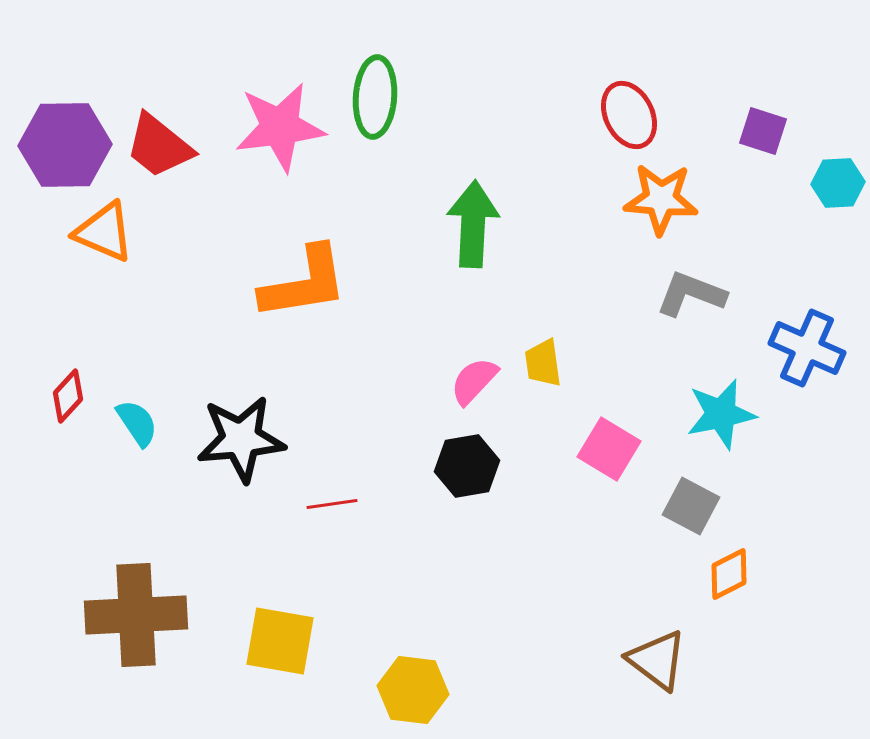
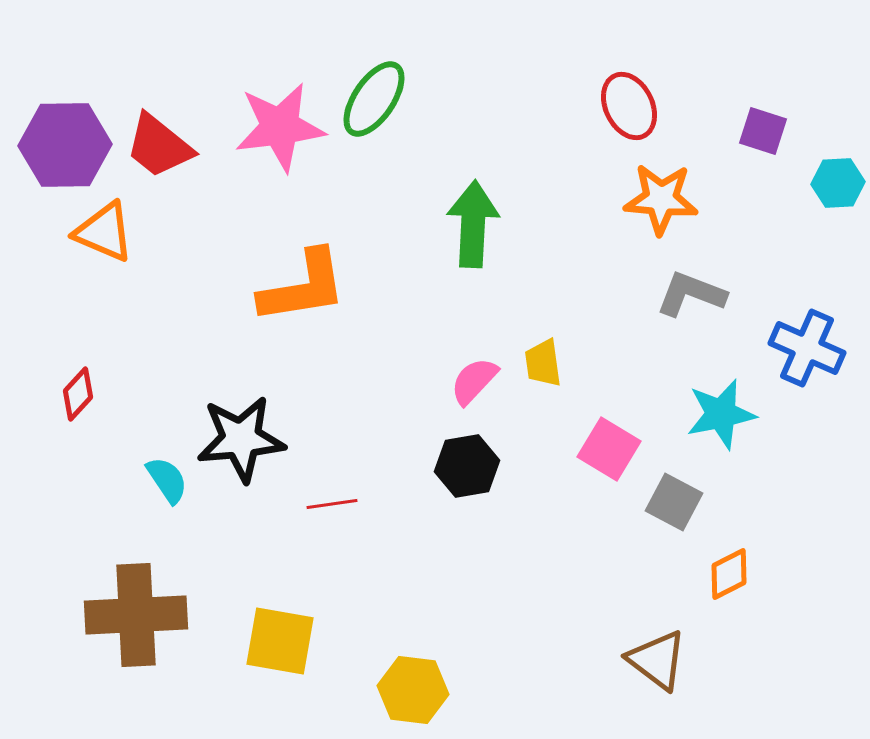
green ellipse: moved 1 px left, 2 px down; rotated 30 degrees clockwise
red ellipse: moved 9 px up
orange L-shape: moved 1 px left, 4 px down
red diamond: moved 10 px right, 2 px up
cyan semicircle: moved 30 px right, 57 px down
gray square: moved 17 px left, 4 px up
